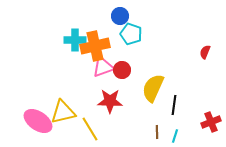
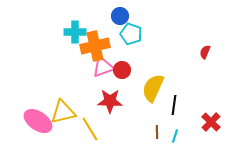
cyan cross: moved 8 px up
red cross: rotated 24 degrees counterclockwise
